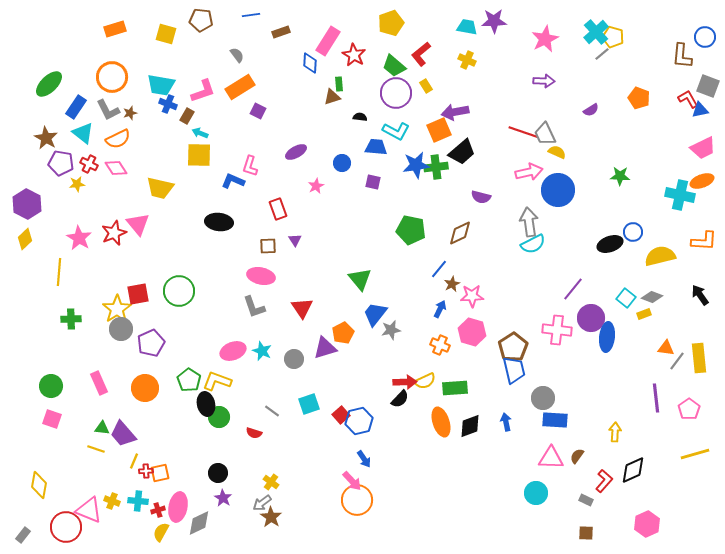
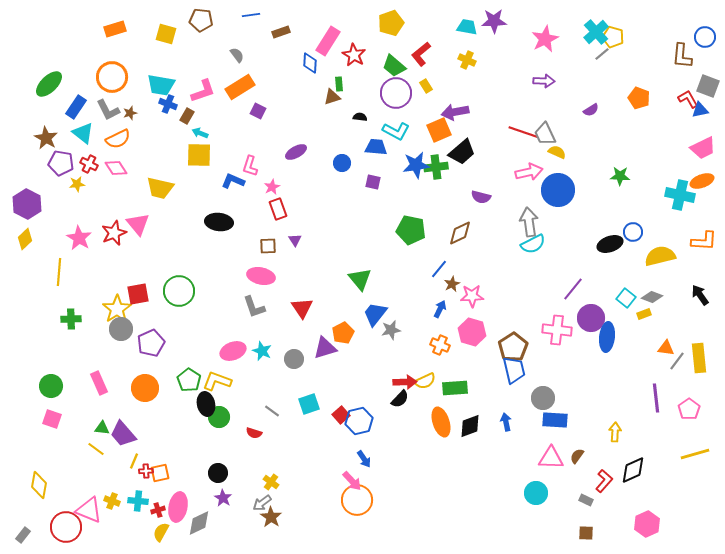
pink star at (316, 186): moved 44 px left, 1 px down
yellow line at (96, 449): rotated 18 degrees clockwise
